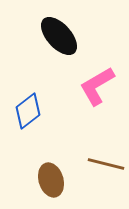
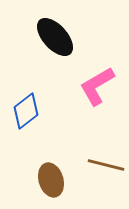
black ellipse: moved 4 px left, 1 px down
blue diamond: moved 2 px left
brown line: moved 1 px down
